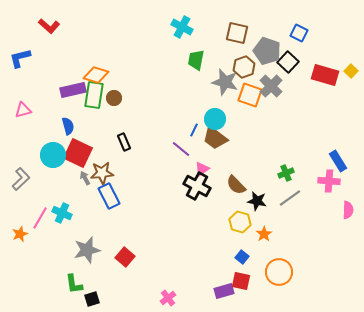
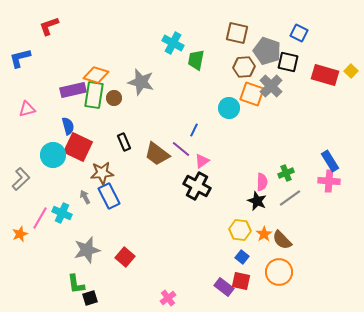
red L-shape at (49, 26): rotated 120 degrees clockwise
cyan cross at (182, 27): moved 9 px left, 16 px down
black square at (288, 62): rotated 30 degrees counterclockwise
brown hexagon at (244, 67): rotated 15 degrees clockwise
gray star at (225, 82): moved 84 px left
orange square at (250, 95): moved 2 px right, 1 px up
pink triangle at (23, 110): moved 4 px right, 1 px up
cyan circle at (215, 119): moved 14 px right, 11 px up
brown trapezoid at (215, 138): moved 58 px left, 16 px down
red square at (78, 153): moved 6 px up
blue rectangle at (338, 161): moved 8 px left
pink triangle at (202, 169): moved 8 px up
gray arrow at (85, 178): moved 19 px down
brown semicircle at (236, 185): moved 46 px right, 55 px down
black star at (257, 201): rotated 12 degrees clockwise
pink semicircle at (348, 210): moved 86 px left, 28 px up
yellow hexagon at (240, 222): moved 8 px down; rotated 10 degrees counterclockwise
green L-shape at (74, 284): moved 2 px right
purple rectangle at (224, 291): moved 4 px up; rotated 54 degrees clockwise
black square at (92, 299): moved 2 px left, 1 px up
